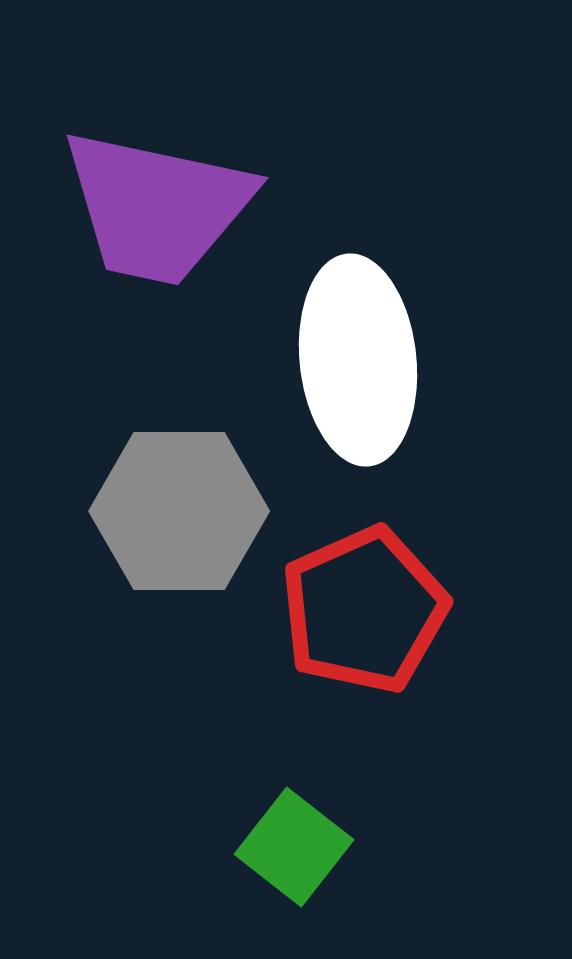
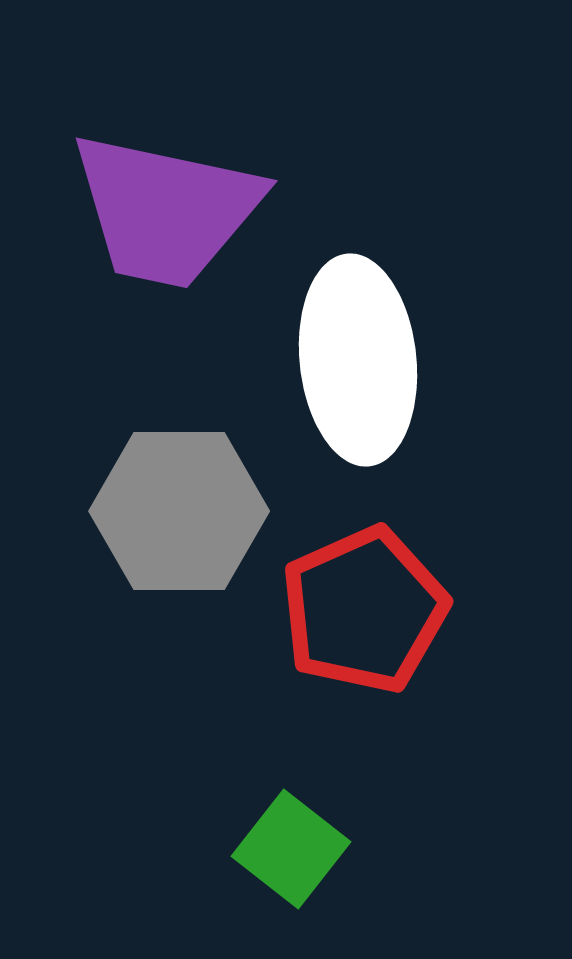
purple trapezoid: moved 9 px right, 3 px down
green square: moved 3 px left, 2 px down
